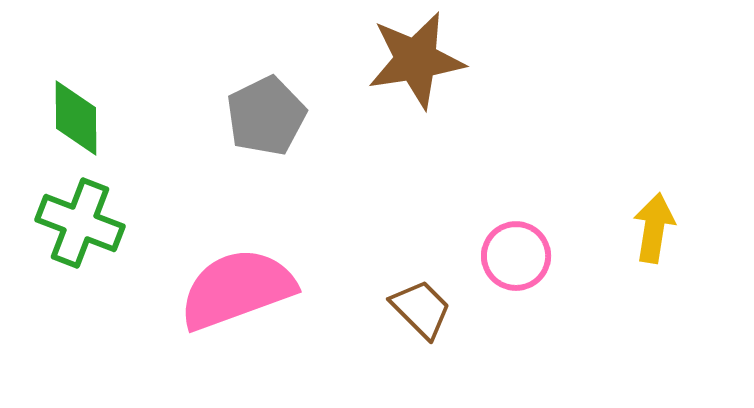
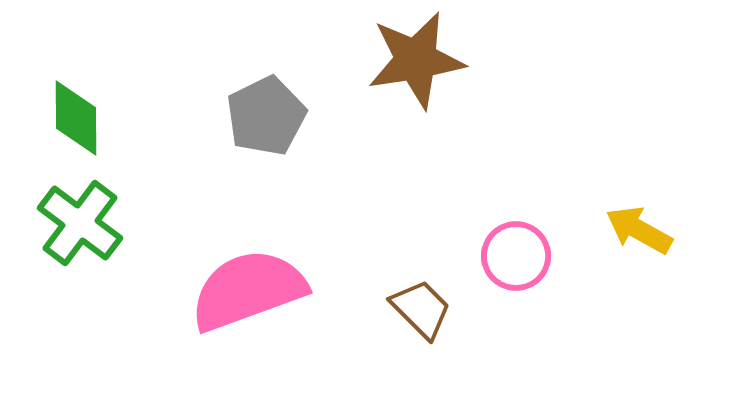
green cross: rotated 16 degrees clockwise
yellow arrow: moved 15 px left, 2 px down; rotated 70 degrees counterclockwise
pink semicircle: moved 11 px right, 1 px down
